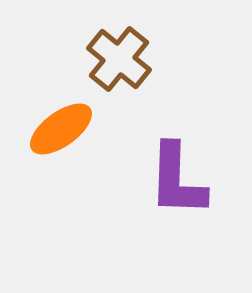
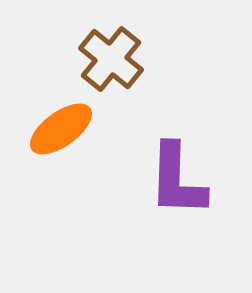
brown cross: moved 8 px left
